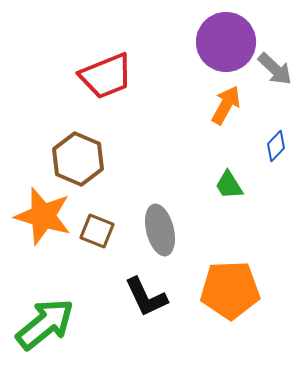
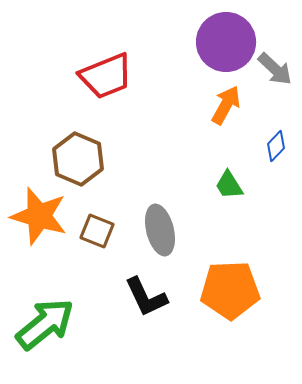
orange star: moved 4 px left
